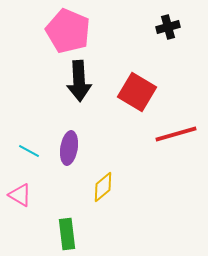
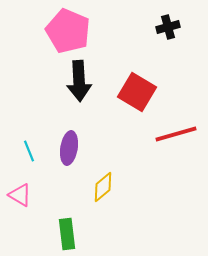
cyan line: rotated 40 degrees clockwise
